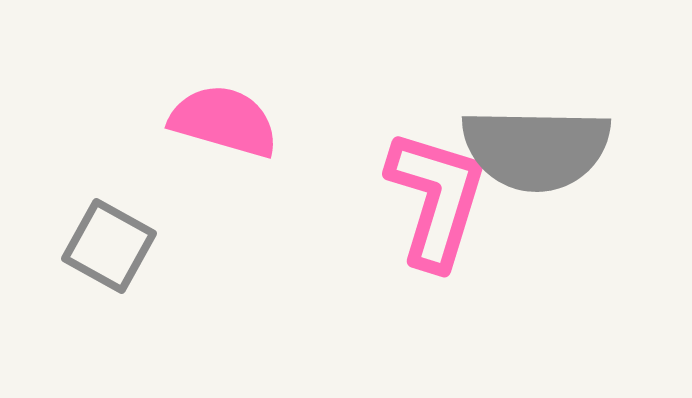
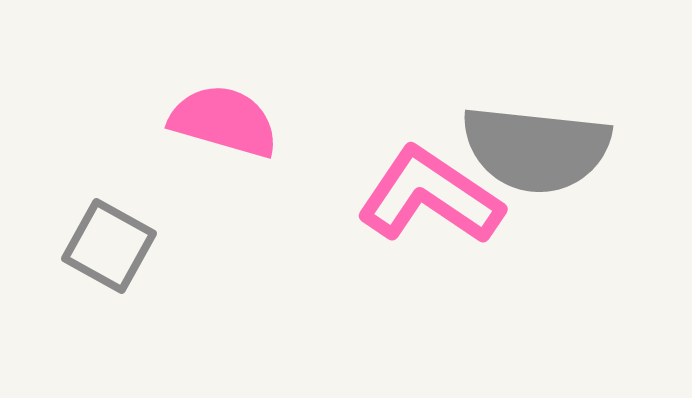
gray semicircle: rotated 5 degrees clockwise
pink L-shape: moved 6 px left, 3 px up; rotated 73 degrees counterclockwise
